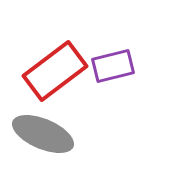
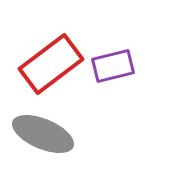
red rectangle: moved 4 px left, 7 px up
